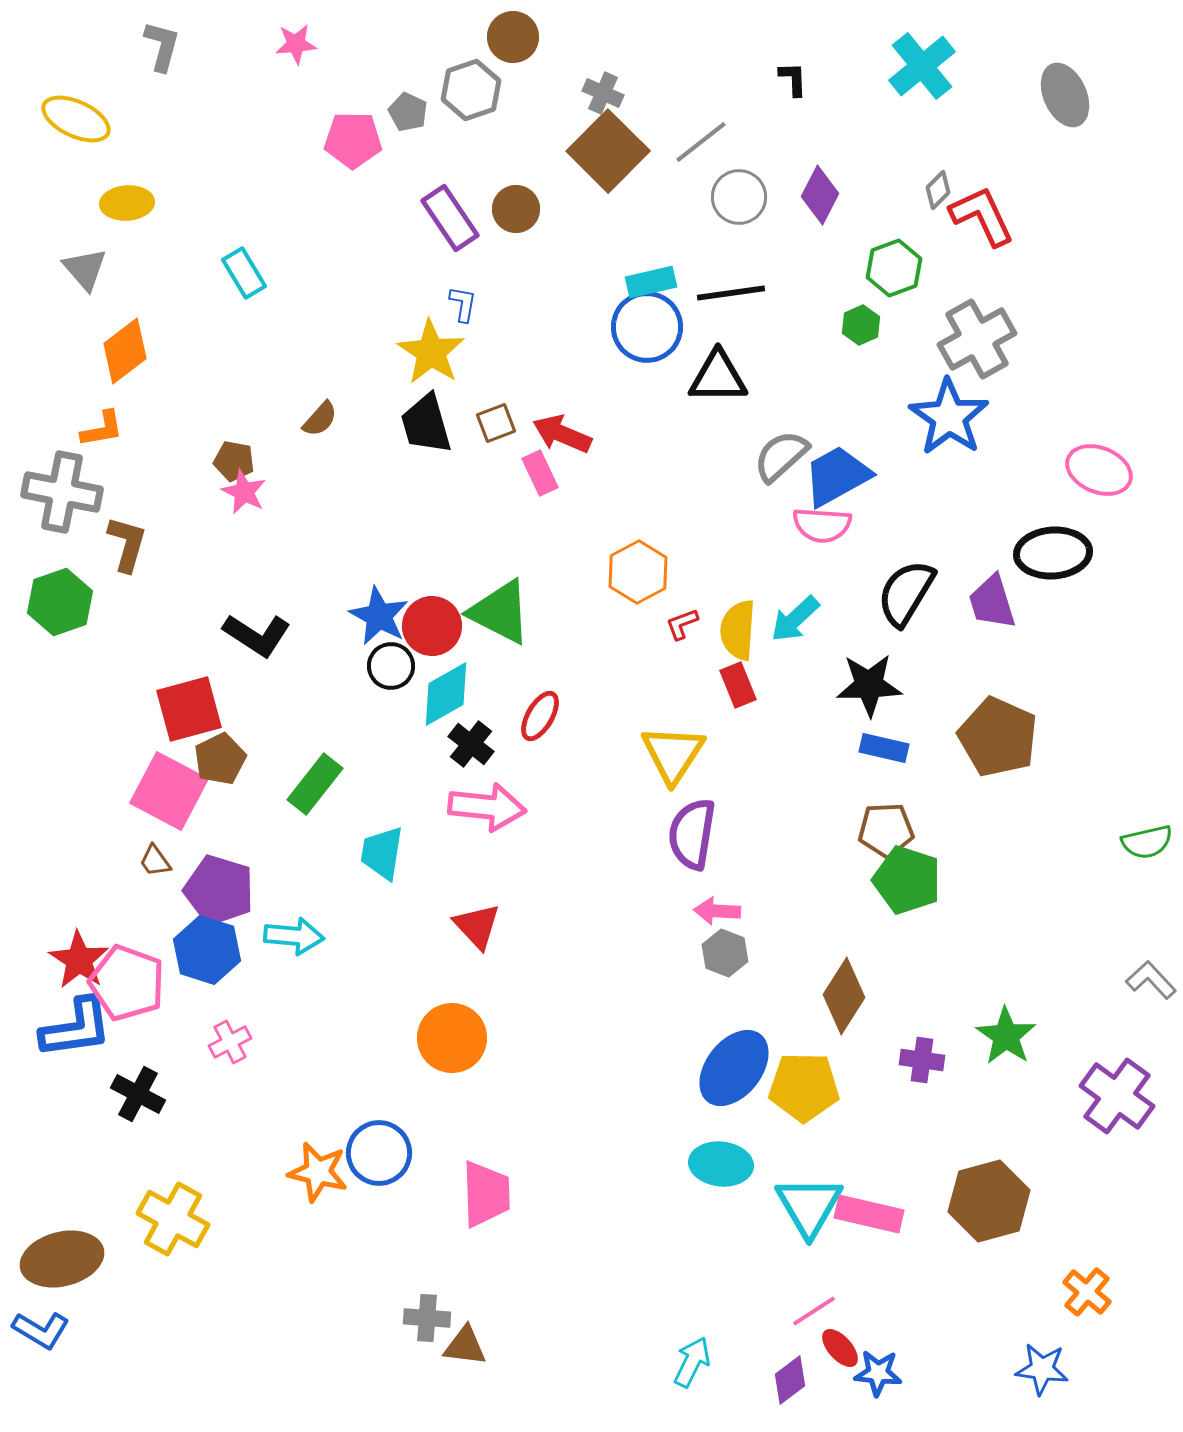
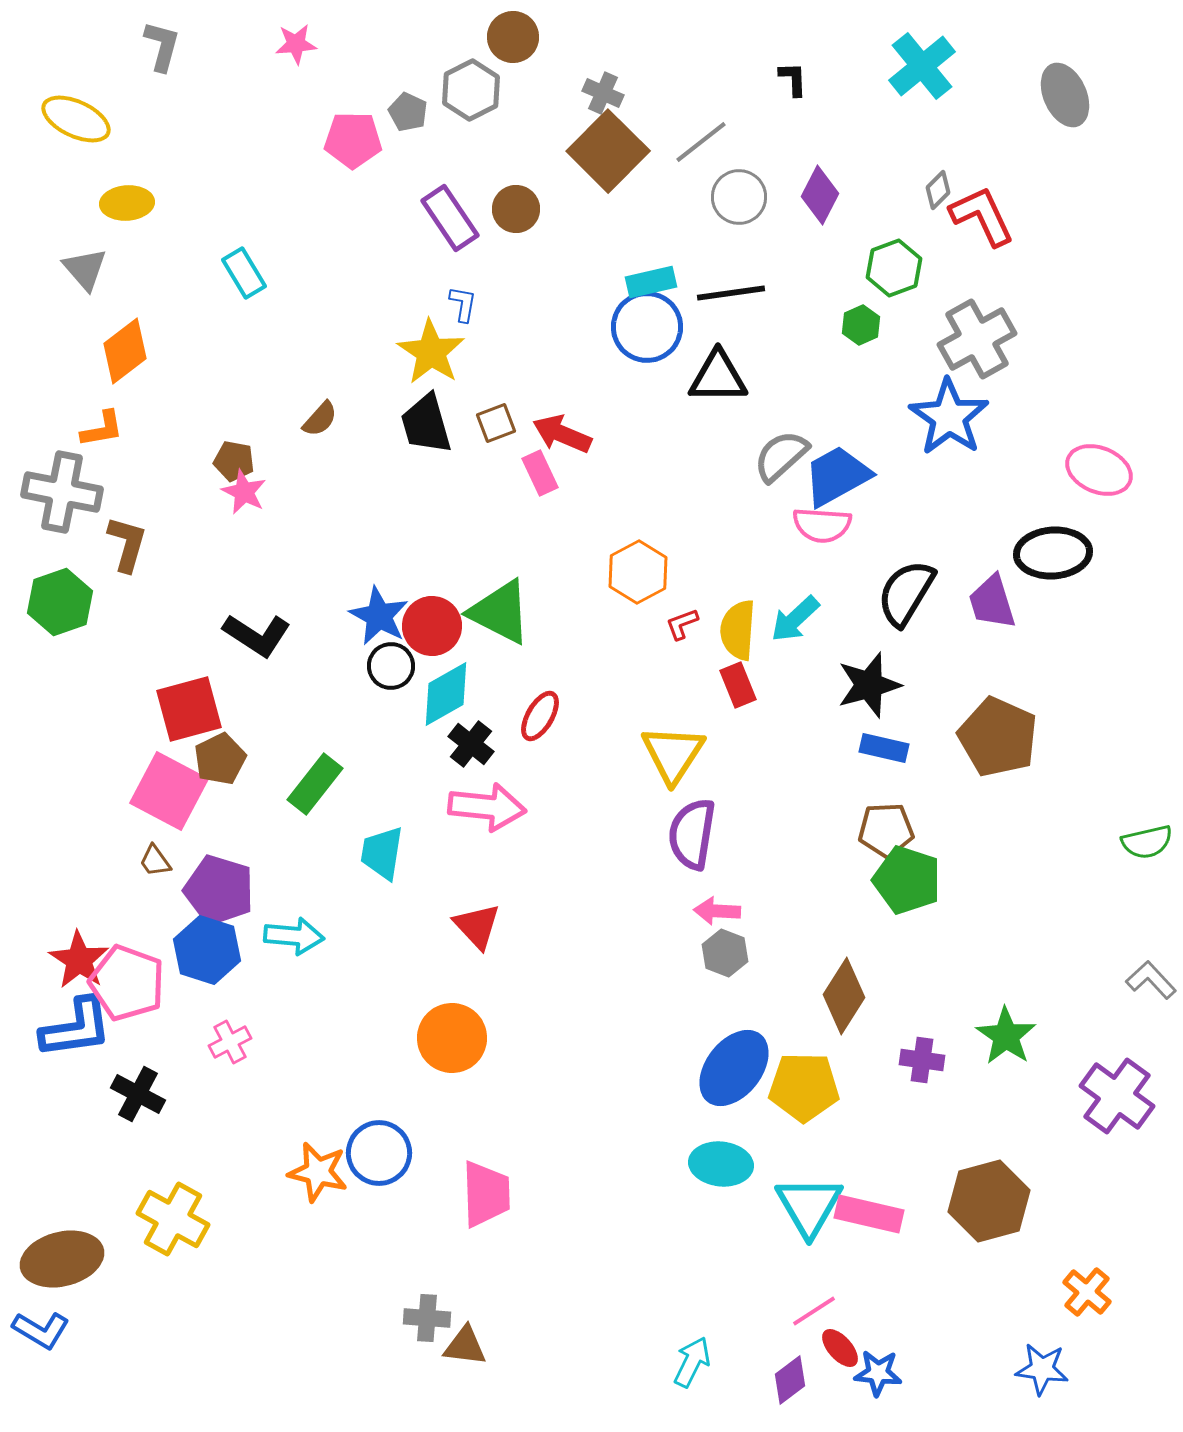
gray hexagon at (471, 90): rotated 8 degrees counterclockwise
black star at (869, 685): rotated 14 degrees counterclockwise
